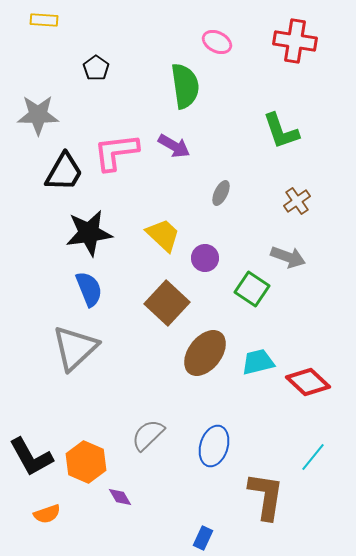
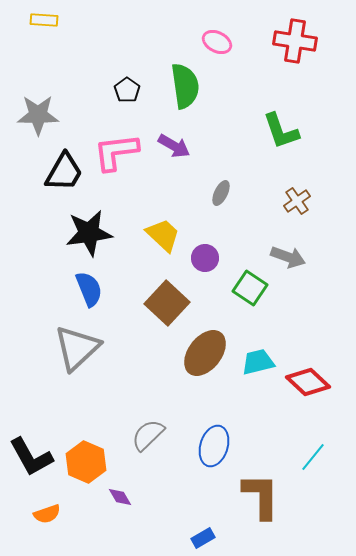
black pentagon: moved 31 px right, 22 px down
green square: moved 2 px left, 1 px up
gray triangle: moved 2 px right
brown L-shape: moved 5 px left; rotated 9 degrees counterclockwise
blue rectangle: rotated 35 degrees clockwise
